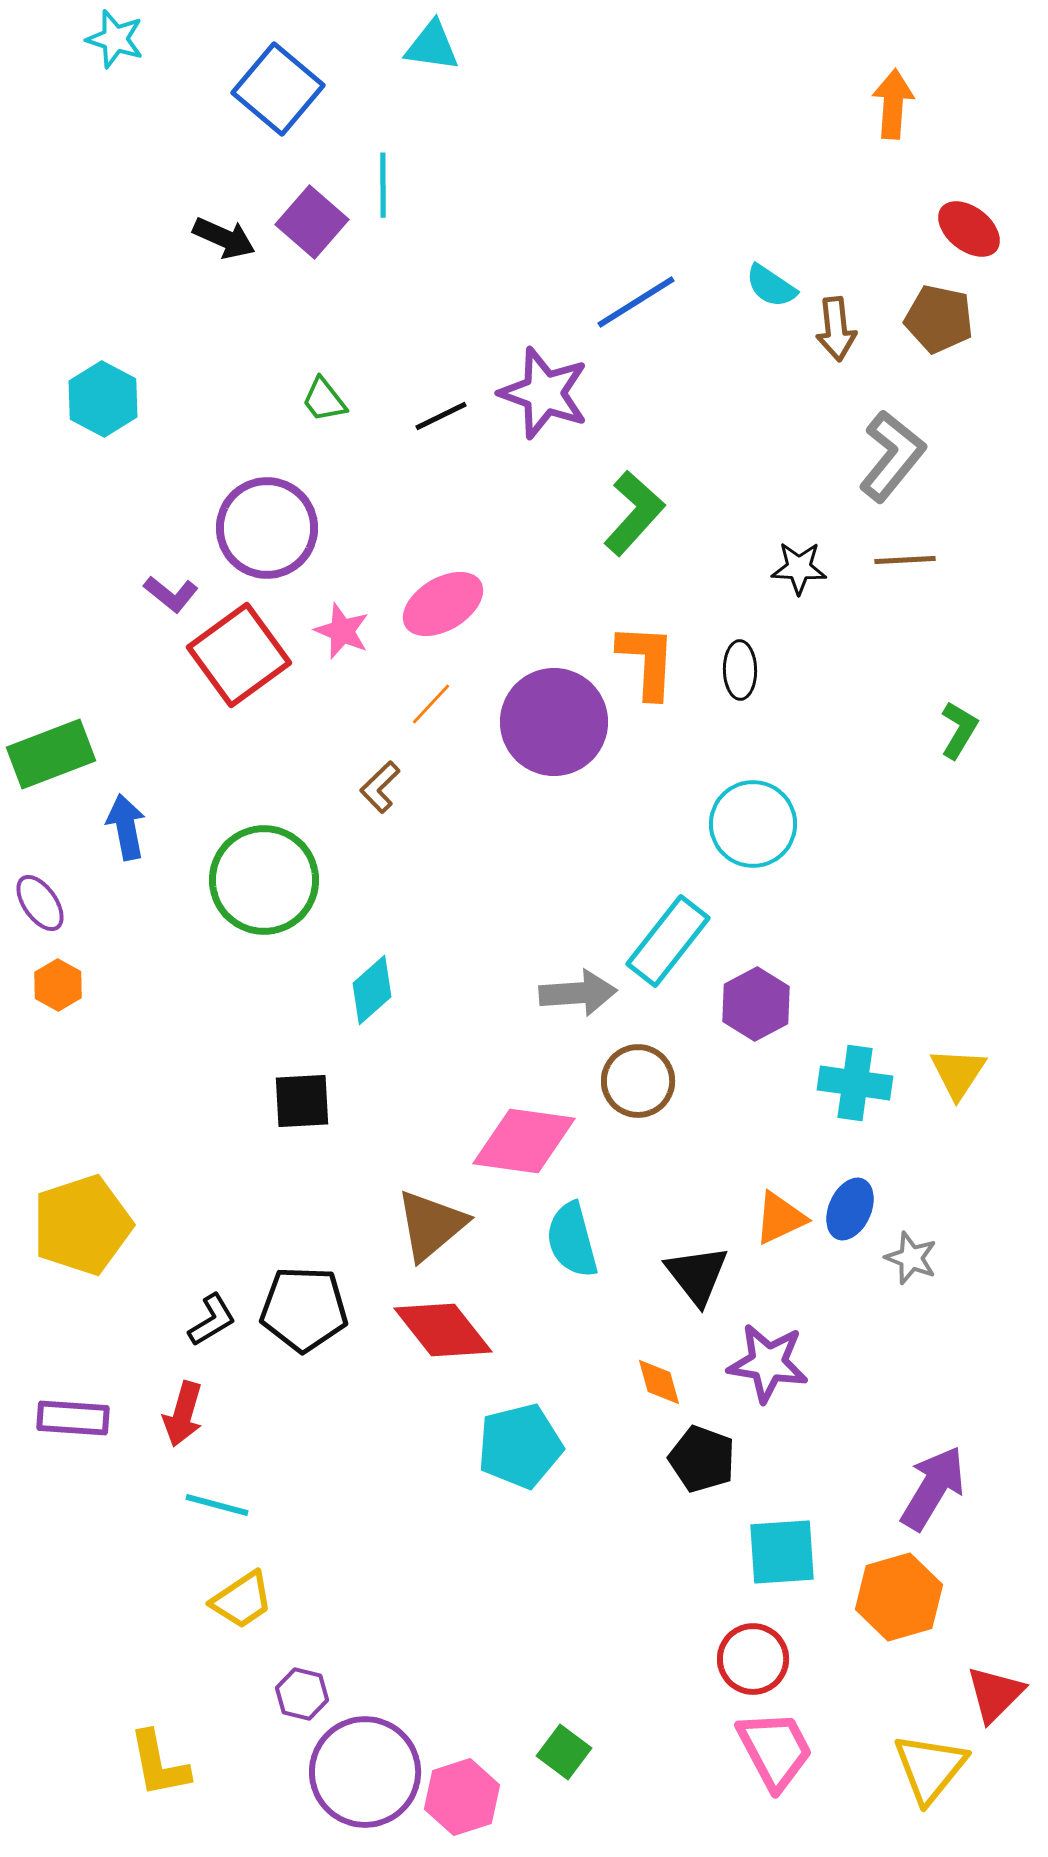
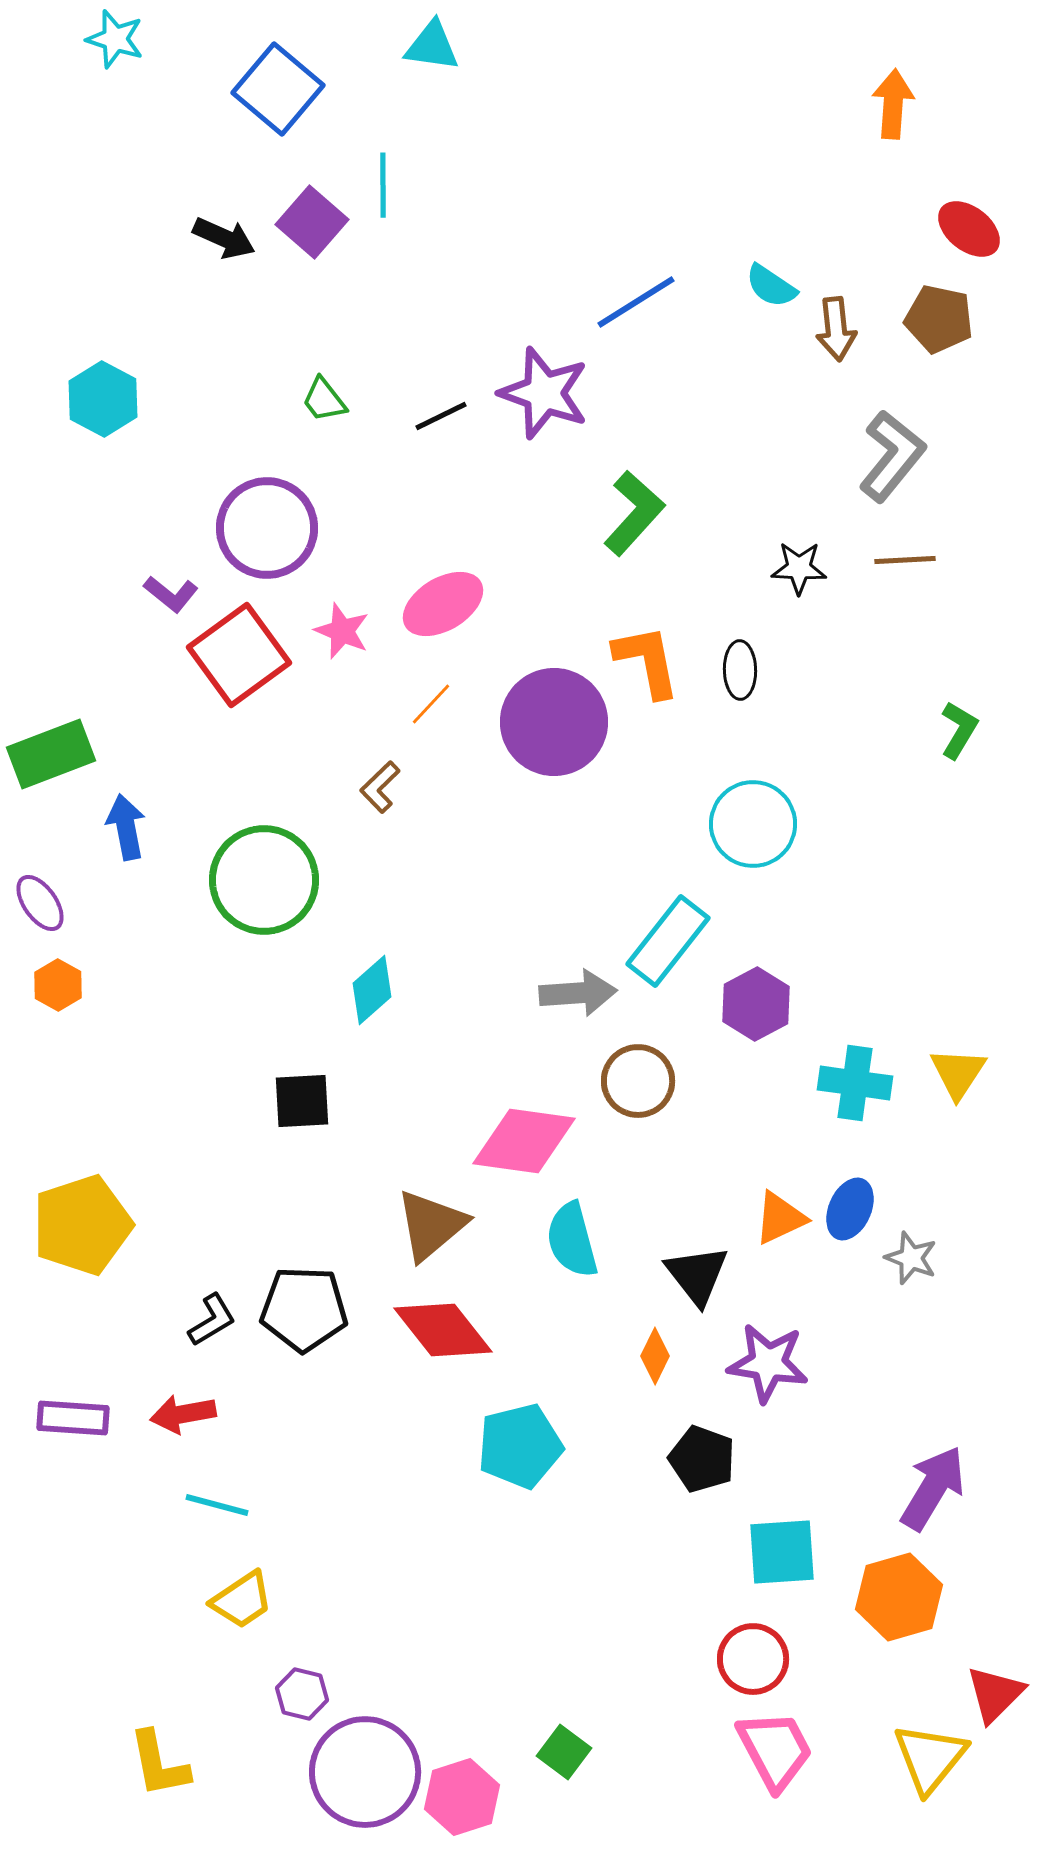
orange L-shape at (647, 661): rotated 14 degrees counterclockwise
orange diamond at (659, 1382): moved 4 px left, 26 px up; rotated 42 degrees clockwise
red arrow at (183, 1414): rotated 64 degrees clockwise
yellow triangle at (930, 1768): moved 10 px up
